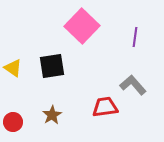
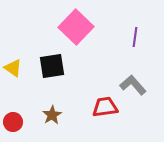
pink square: moved 6 px left, 1 px down
